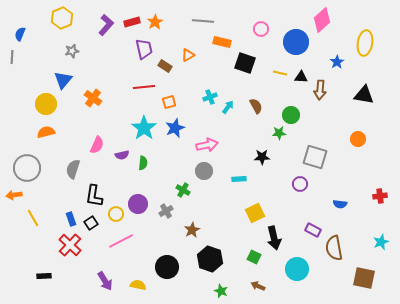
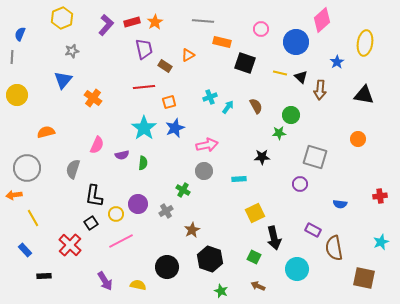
black triangle at (301, 77): rotated 40 degrees clockwise
yellow circle at (46, 104): moved 29 px left, 9 px up
blue rectangle at (71, 219): moved 46 px left, 31 px down; rotated 24 degrees counterclockwise
